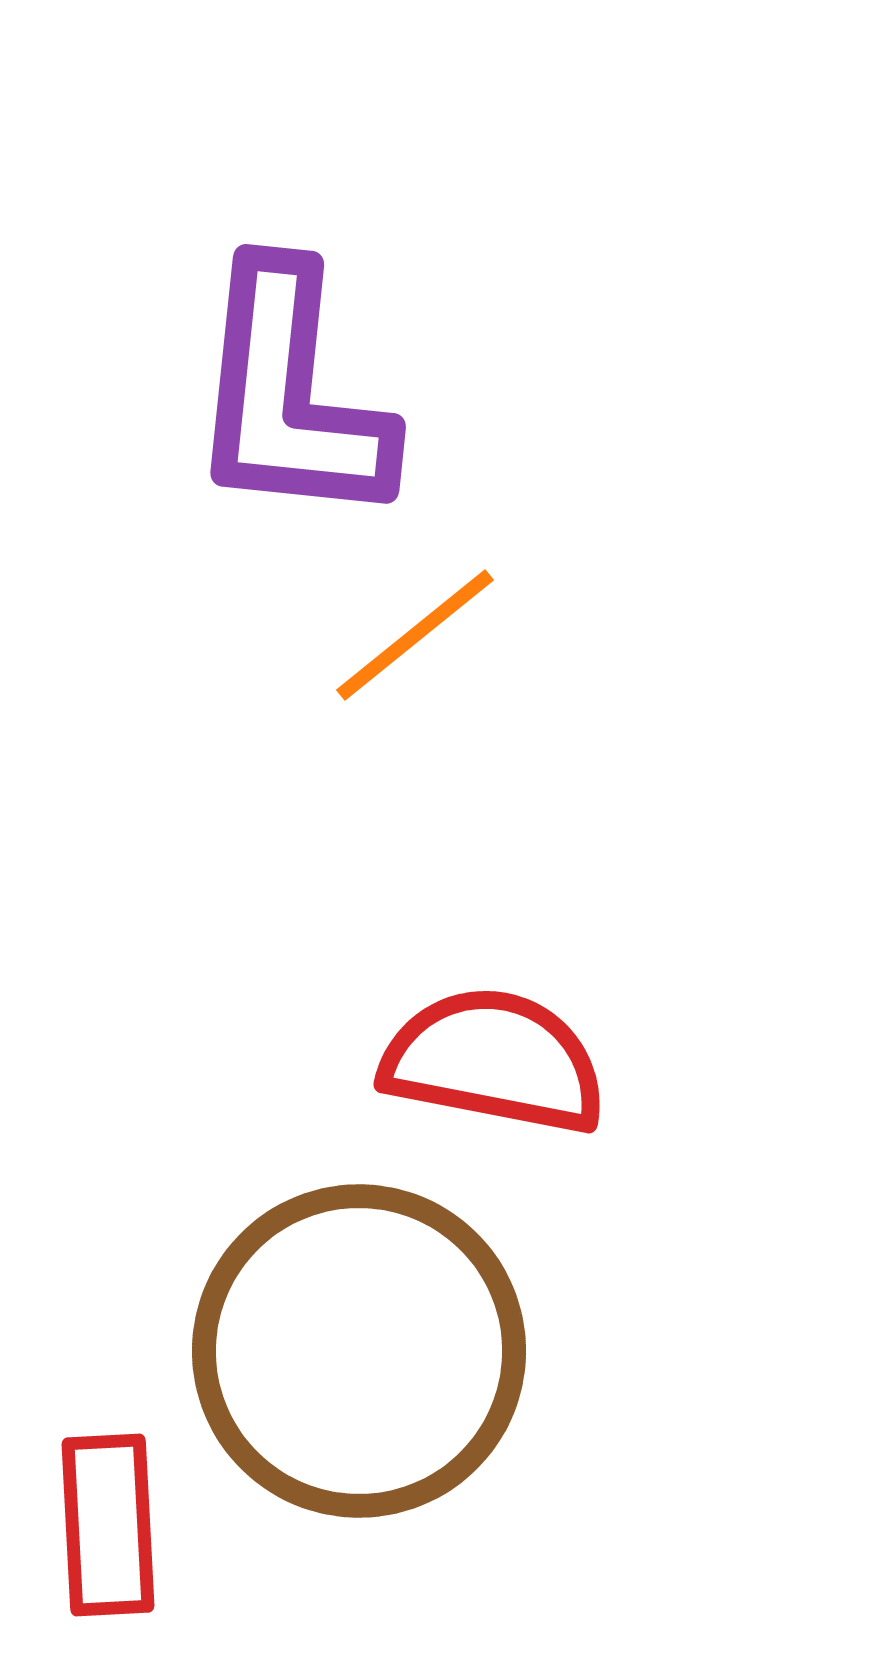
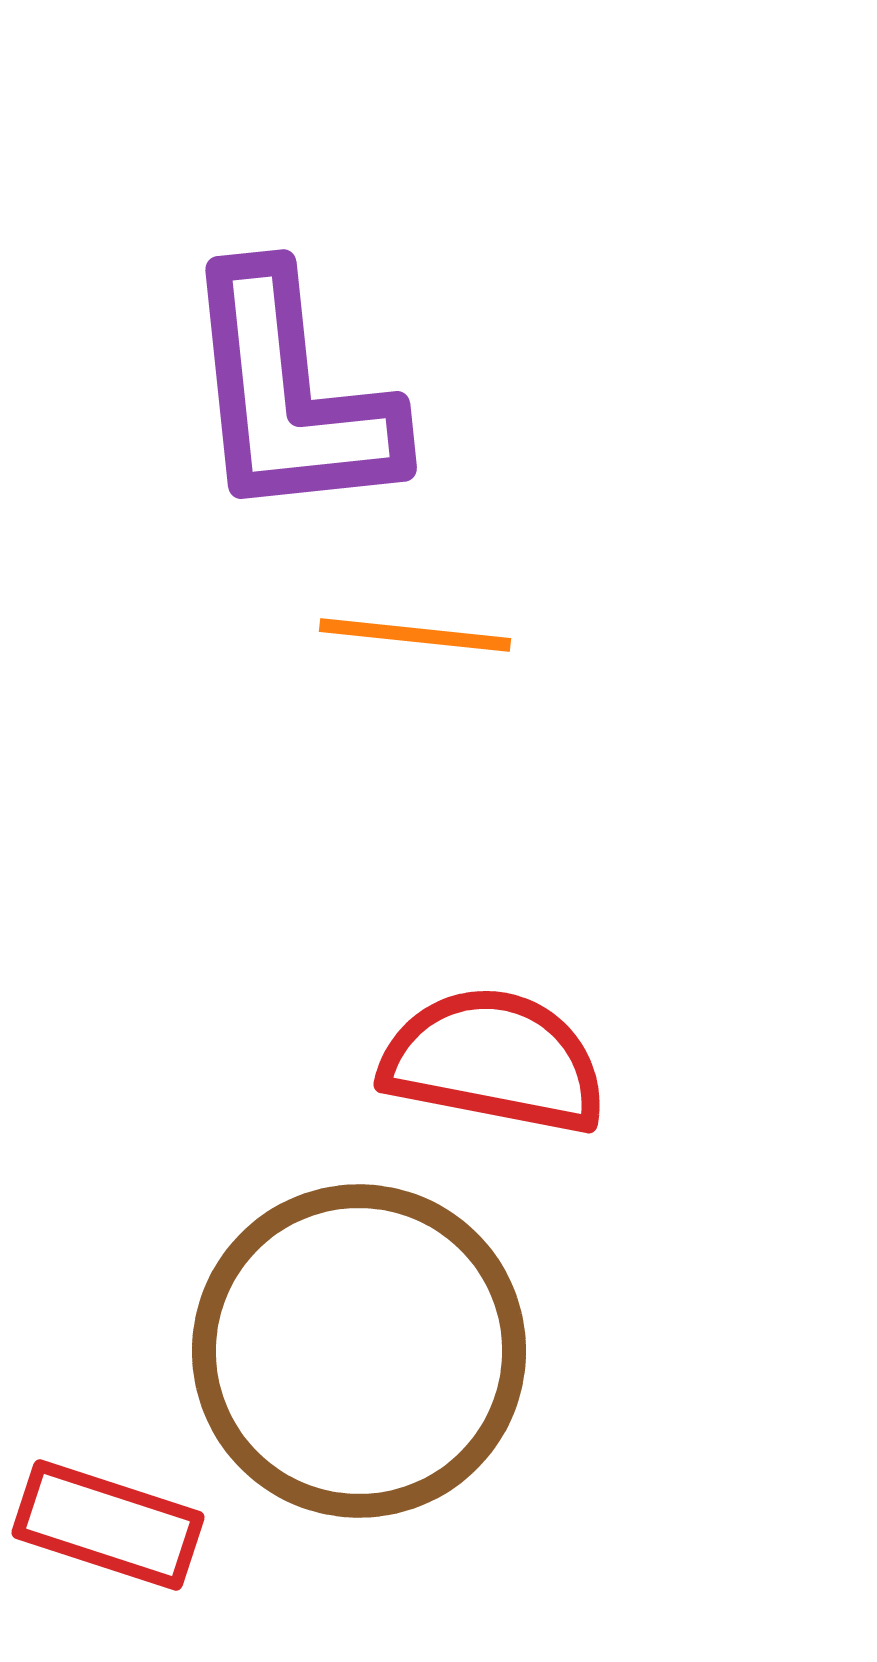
purple L-shape: rotated 12 degrees counterclockwise
orange line: rotated 45 degrees clockwise
red rectangle: rotated 69 degrees counterclockwise
